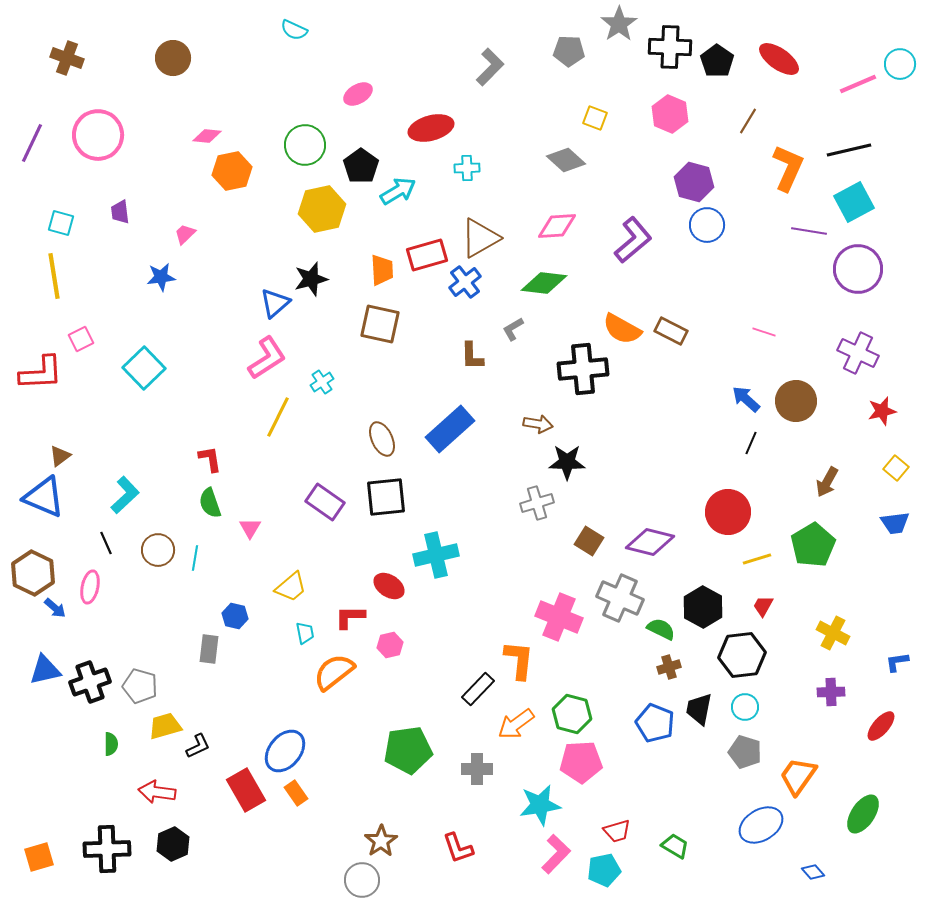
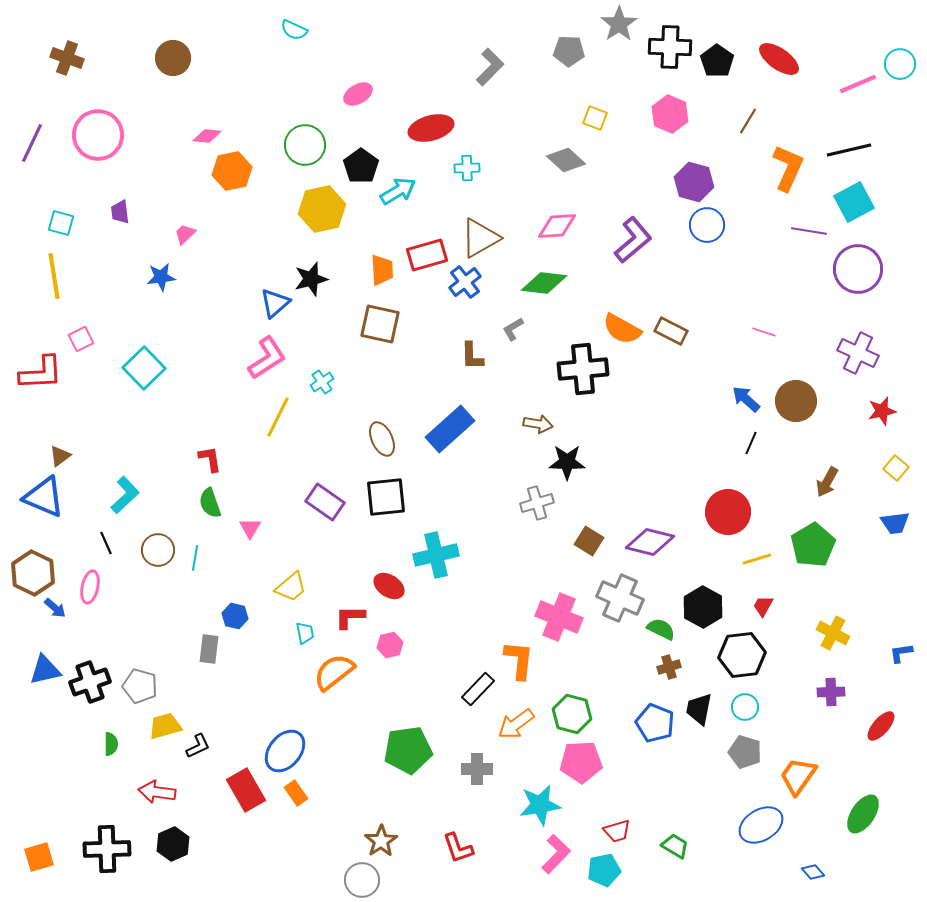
blue L-shape at (897, 662): moved 4 px right, 9 px up
